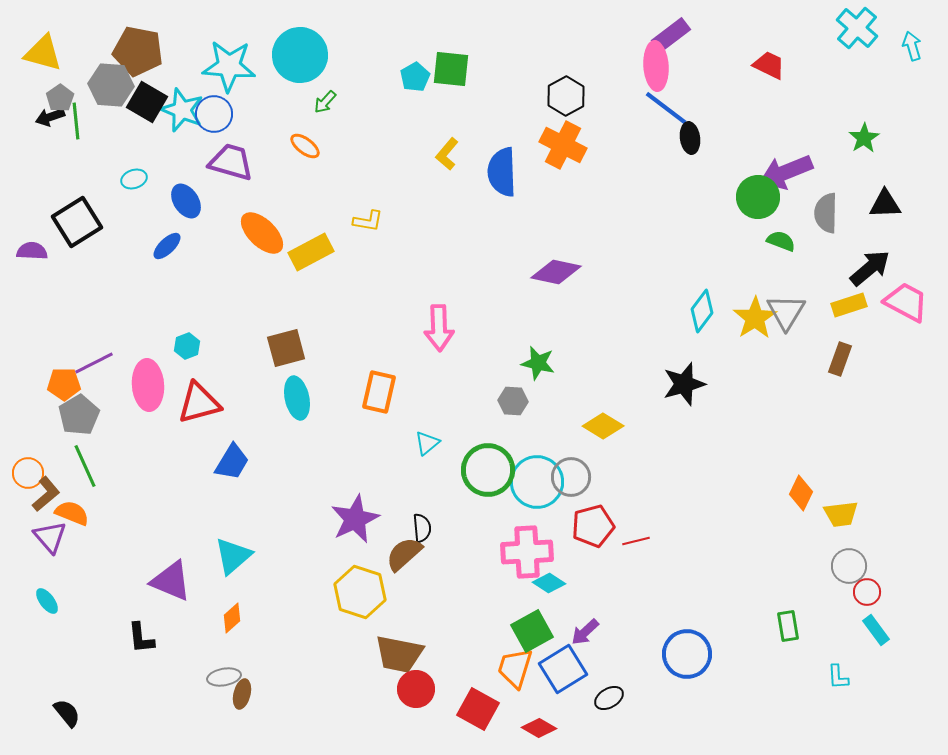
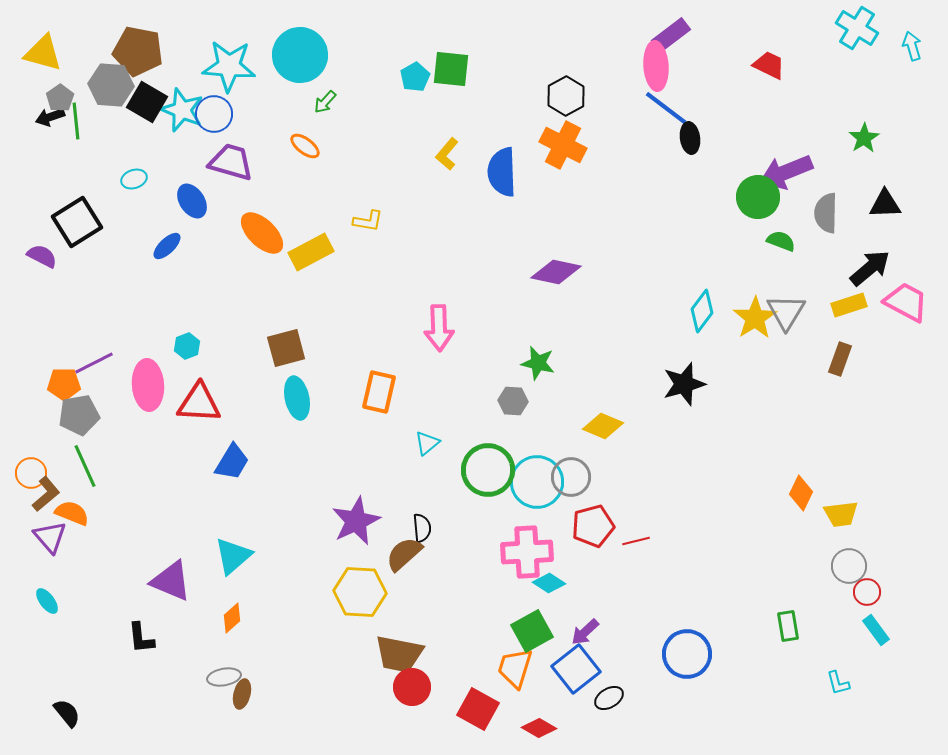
cyan cross at (857, 28): rotated 9 degrees counterclockwise
blue ellipse at (186, 201): moved 6 px right
purple semicircle at (32, 251): moved 10 px right, 5 px down; rotated 24 degrees clockwise
red triangle at (199, 403): rotated 18 degrees clockwise
gray pentagon at (79, 415): rotated 21 degrees clockwise
yellow diamond at (603, 426): rotated 9 degrees counterclockwise
orange circle at (28, 473): moved 3 px right
purple star at (355, 519): moved 1 px right, 2 px down
yellow hexagon at (360, 592): rotated 15 degrees counterclockwise
blue square at (563, 669): moved 13 px right; rotated 6 degrees counterclockwise
cyan L-shape at (838, 677): moved 6 px down; rotated 12 degrees counterclockwise
red circle at (416, 689): moved 4 px left, 2 px up
